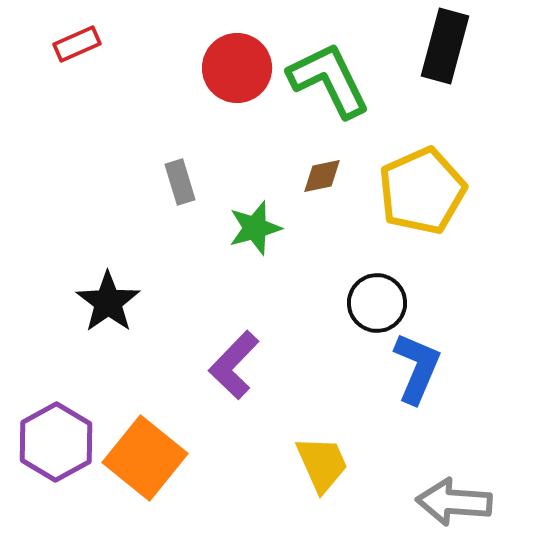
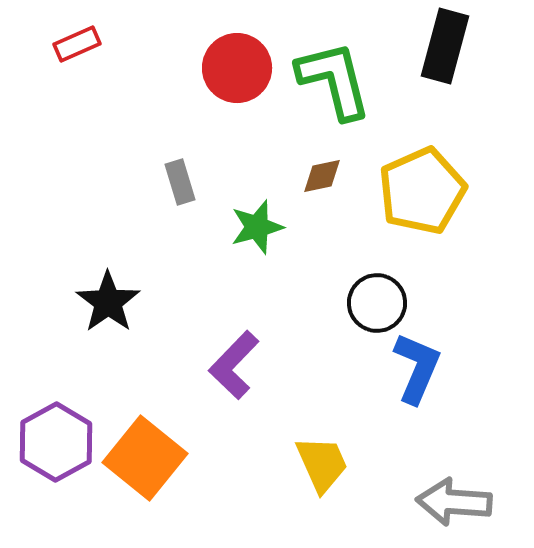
green L-shape: moved 5 px right; rotated 12 degrees clockwise
green star: moved 2 px right, 1 px up
